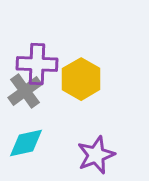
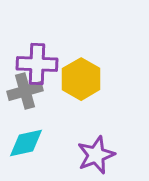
gray cross: rotated 20 degrees clockwise
